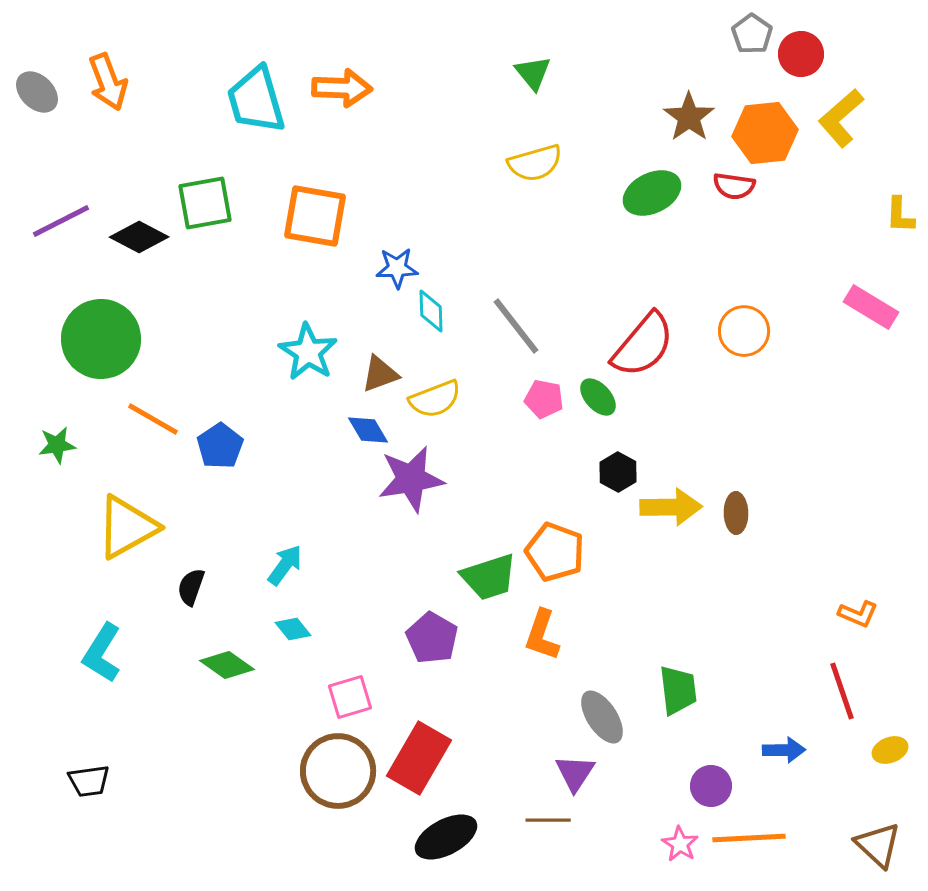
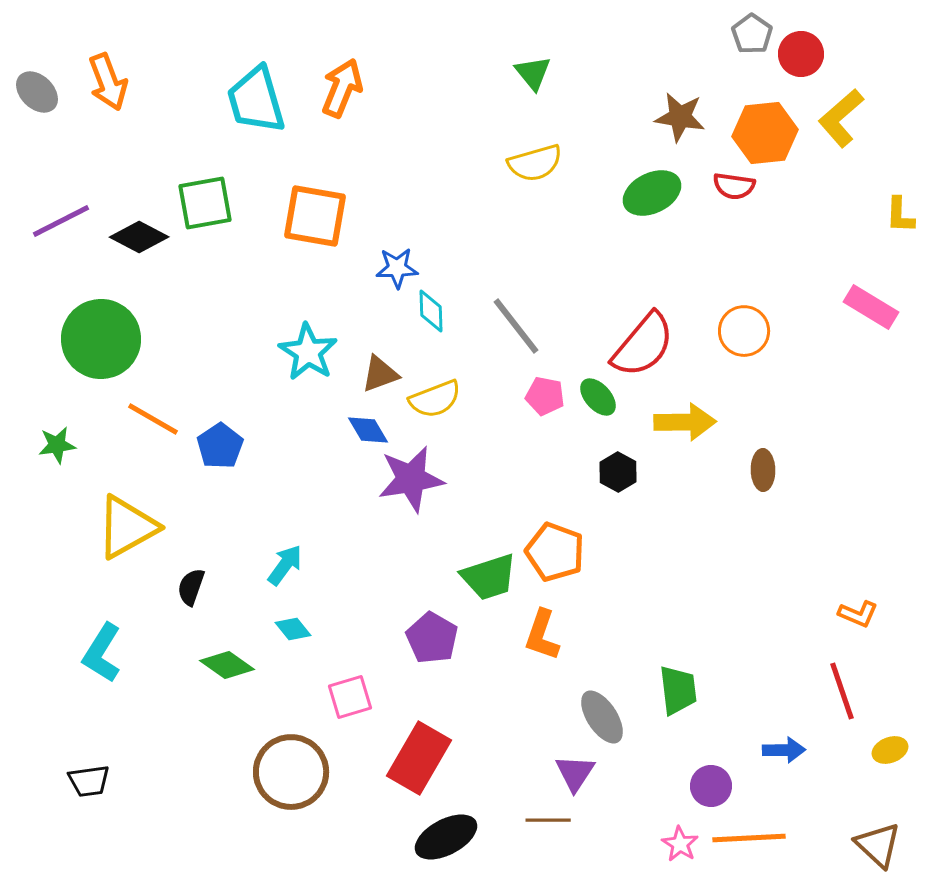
orange arrow at (342, 88): rotated 70 degrees counterclockwise
brown star at (689, 117): moved 9 px left; rotated 27 degrees counterclockwise
pink pentagon at (544, 399): moved 1 px right, 3 px up
yellow arrow at (671, 507): moved 14 px right, 85 px up
brown ellipse at (736, 513): moved 27 px right, 43 px up
brown circle at (338, 771): moved 47 px left, 1 px down
